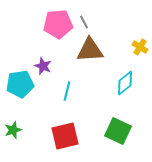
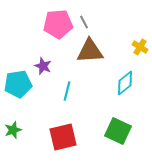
brown triangle: moved 1 px down
cyan pentagon: moved 2 px left
red square: moved 2 px left, 1 px down
